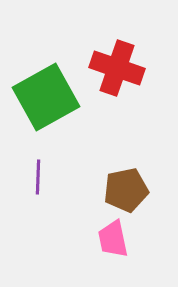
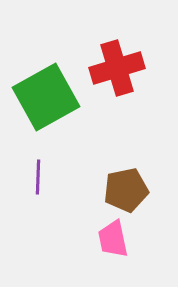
red cross: rotated 36 degrees counterclockwise
